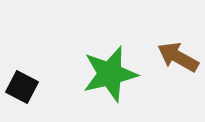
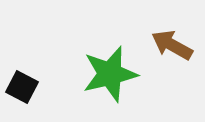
brown arrow: moved 6 px left, 12 px up
